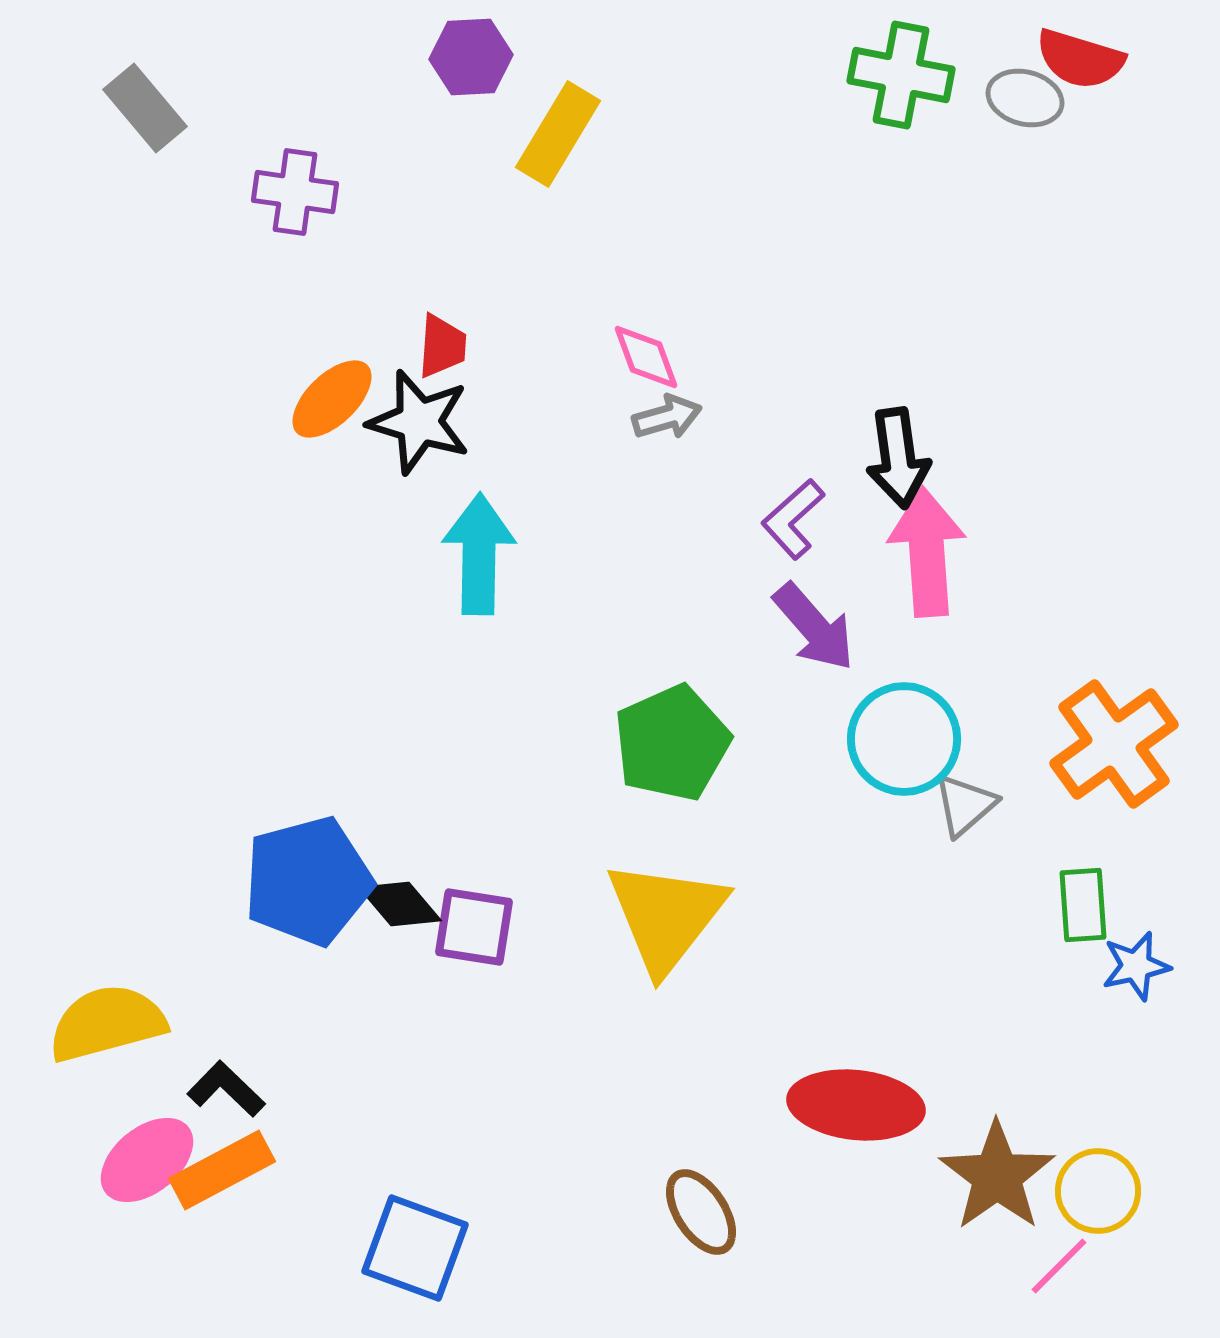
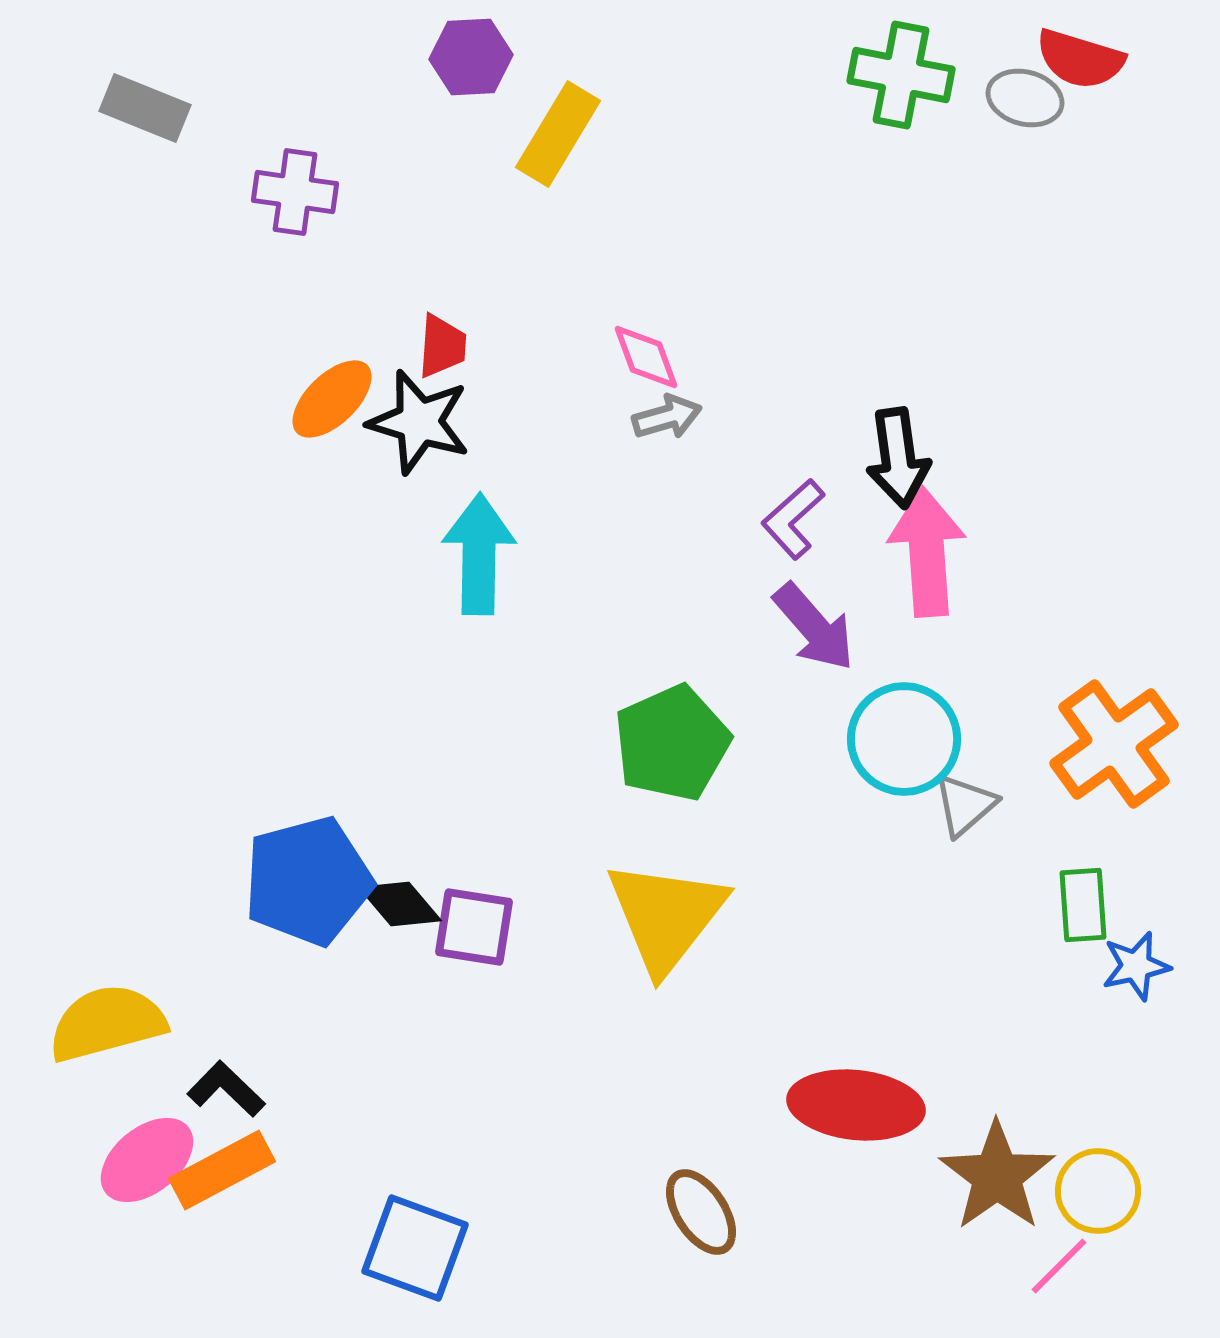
gray rectangle: rotated 28 degrees counterclockwise
